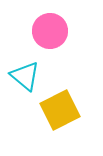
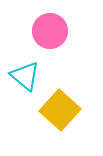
yellow square: rotated 21 degrees counterclockwise
